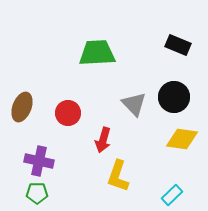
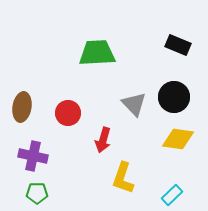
brown ellipse: rotated 12 degrees counterclockwise
yellow diamond: moved 4 px left
purple cross: moved 6 px left, 5 px up
yellow L-shape: moved 5 px right, 2 px down
